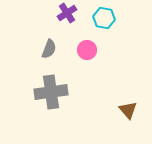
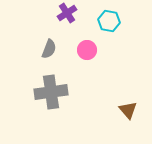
cyan hexagon: moved 5 px right, 3 px down
